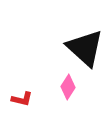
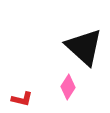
black triangle: moved 1 px left, 1 px up
